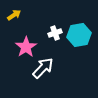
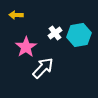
yellow arrow: moved 2 px right; rotated 144 degrees counterclockwise
white cross: rotated 16 degrees counterclockwise
